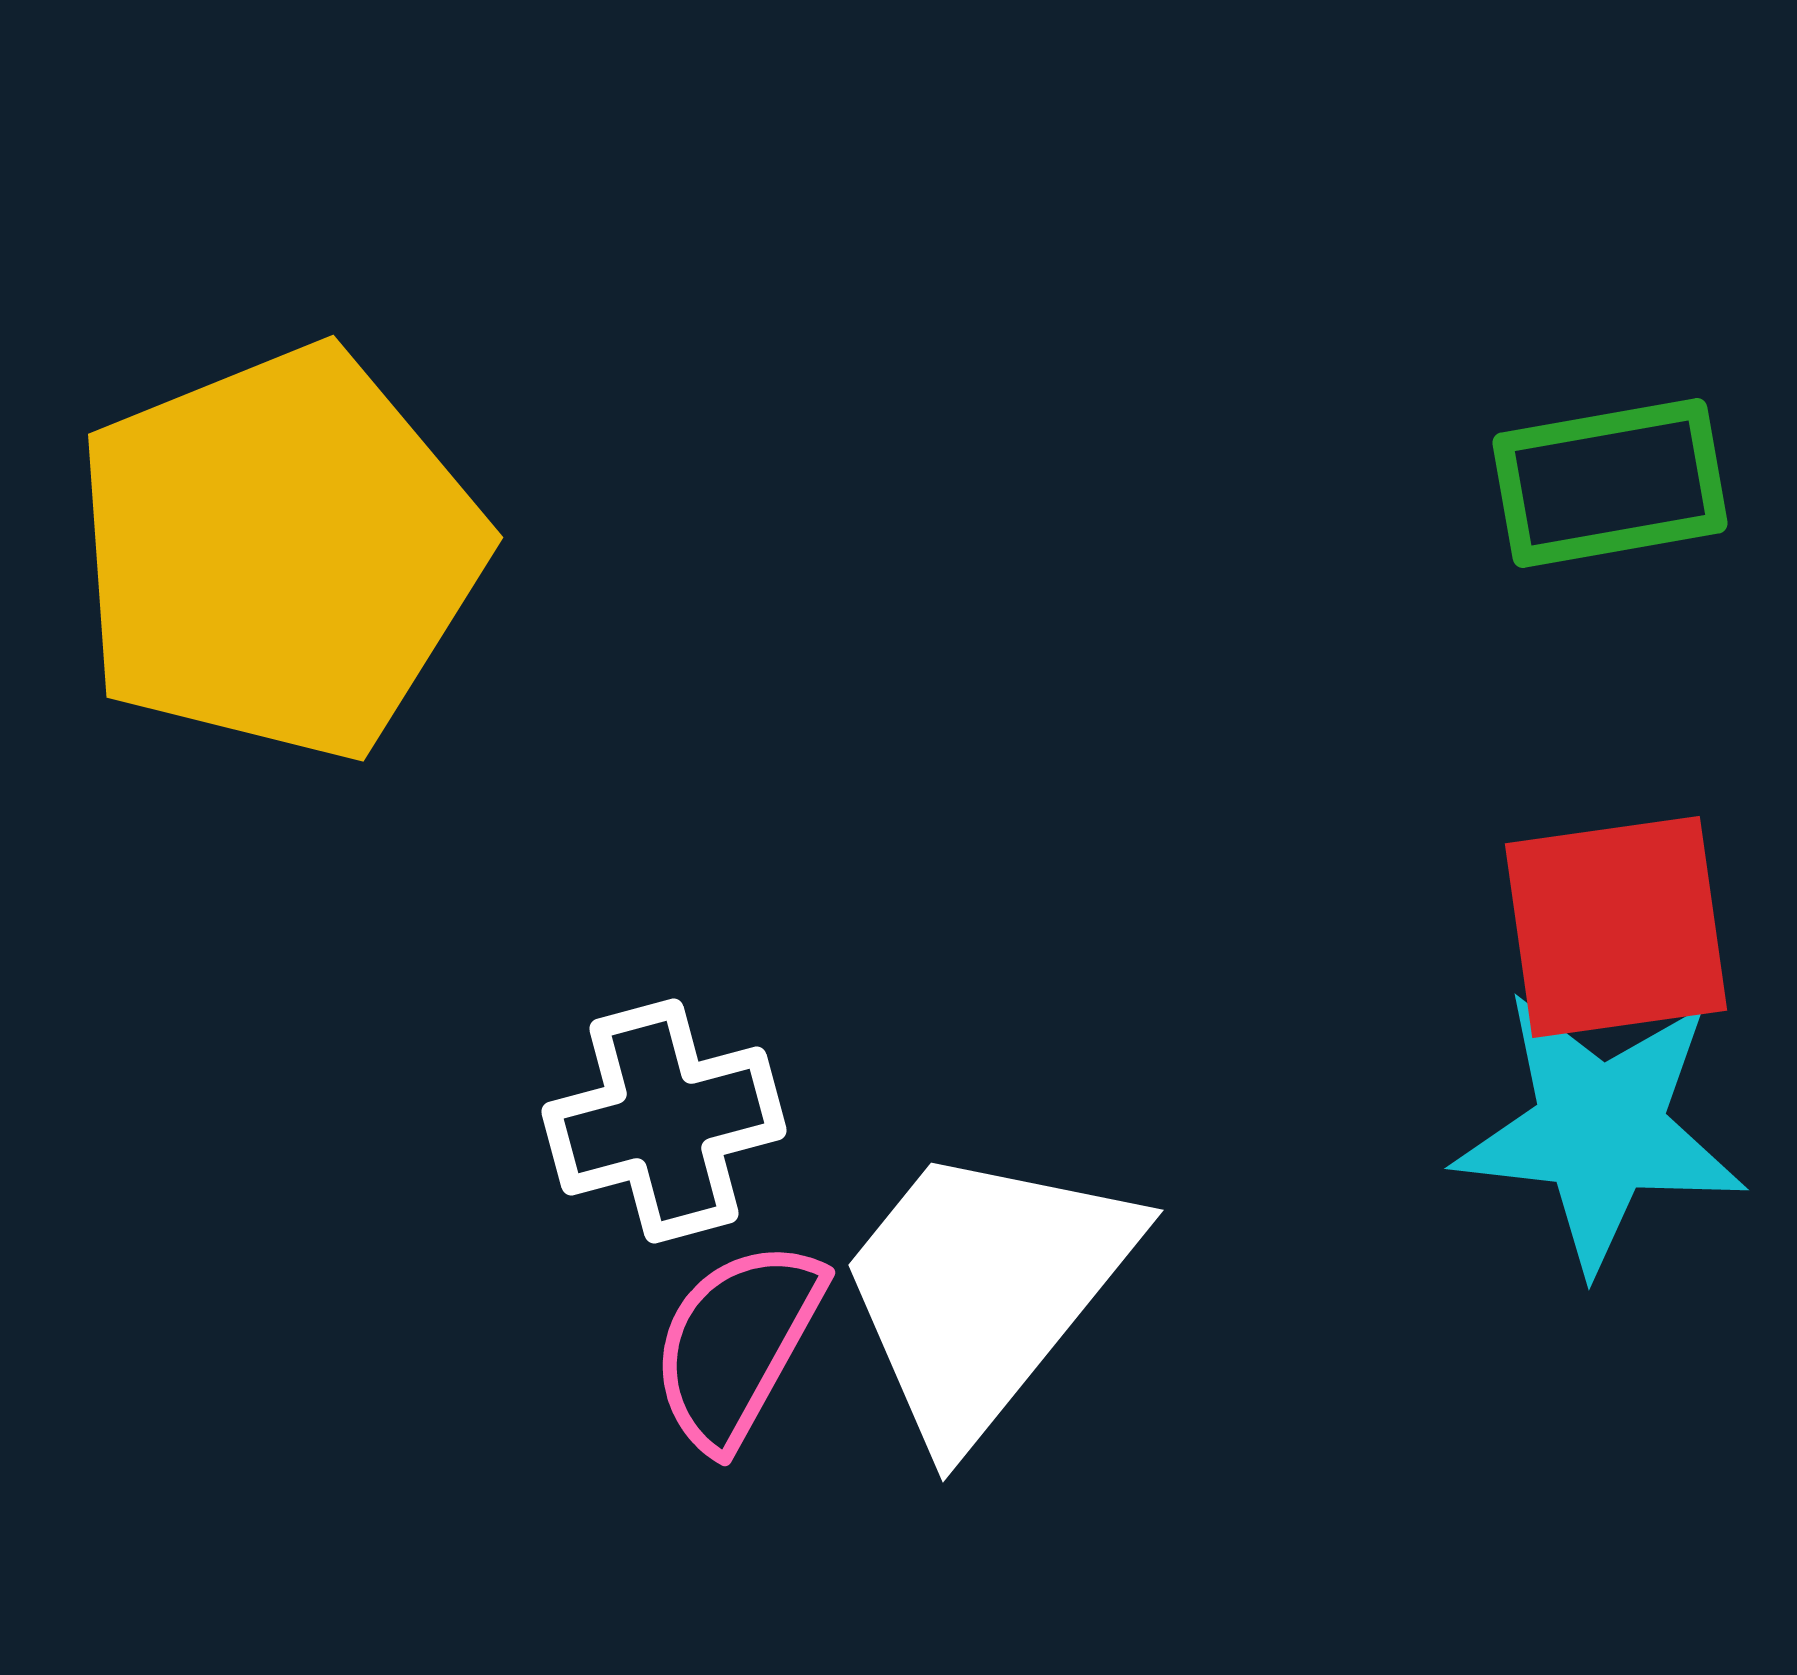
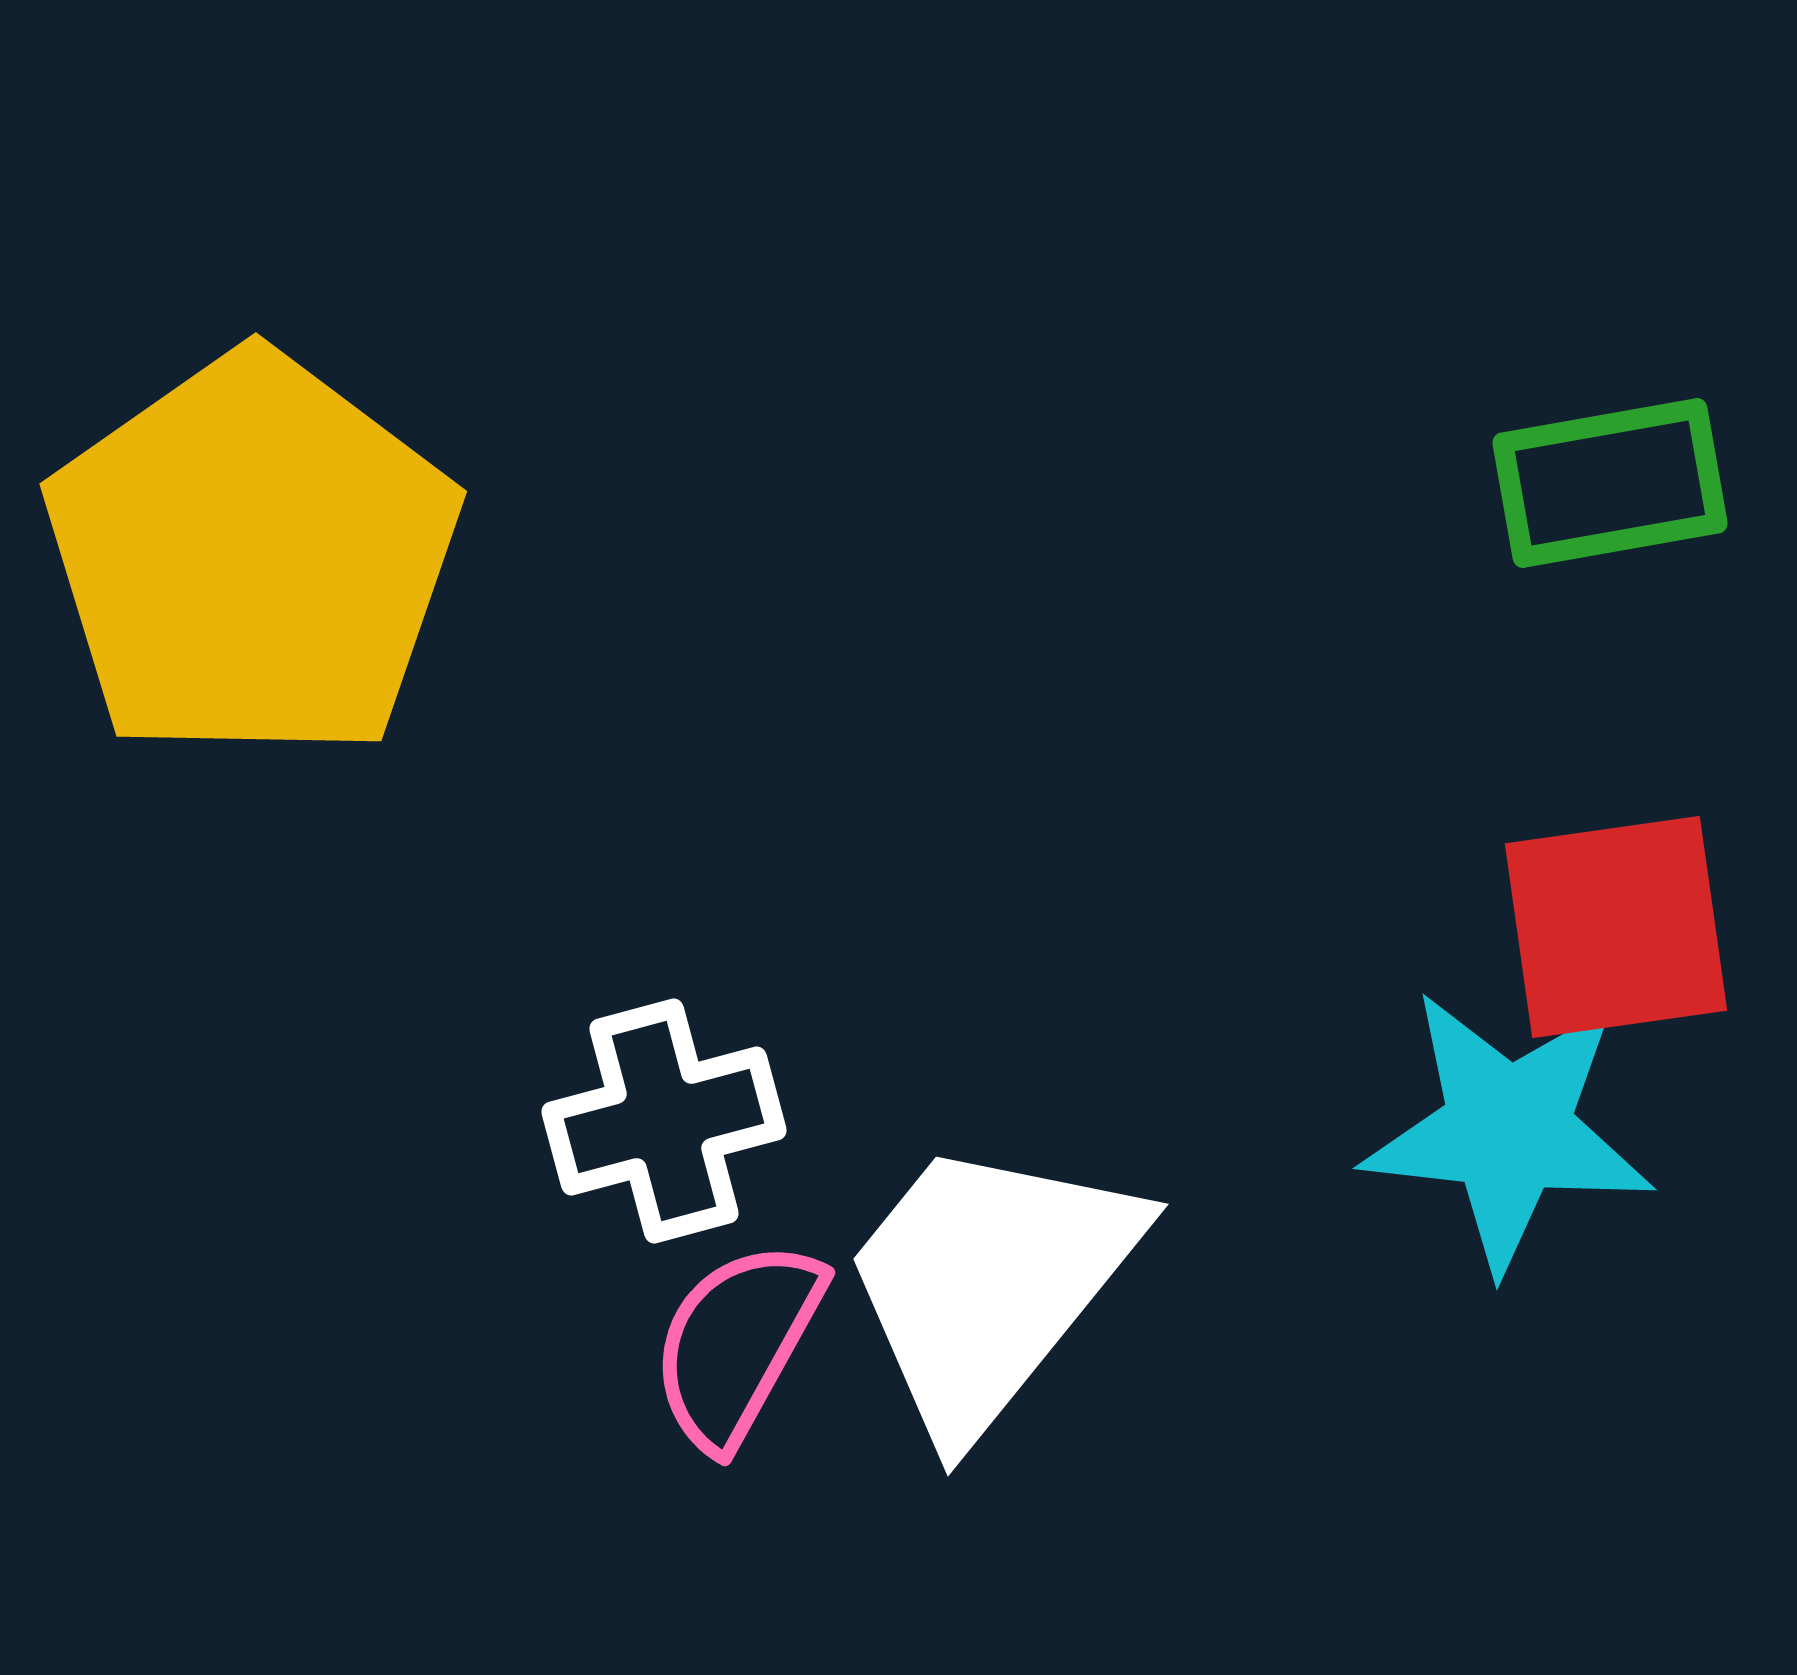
yellow pentagon: moved 27 px left, 4 px down; rotated 13 degrees counterclockwise
cyan star: moved 92 px left
white trapezoid: moved 5 px right, 6 px up
